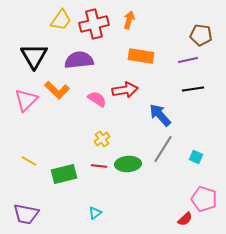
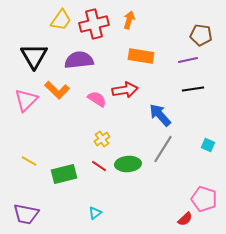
cyan square: moved 12 px right, 12 px up
red line: rotated 28 degrees clockwise
